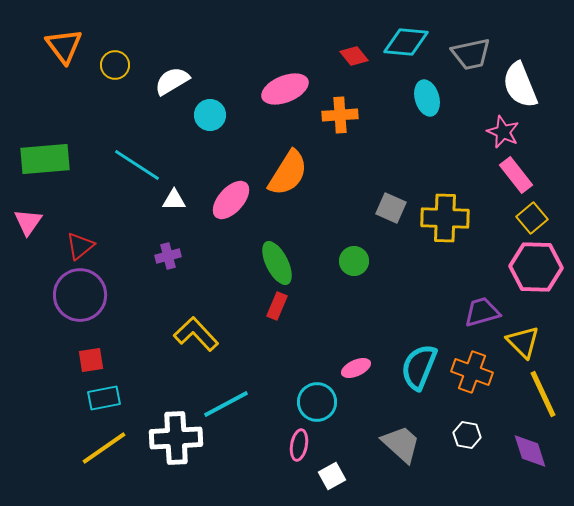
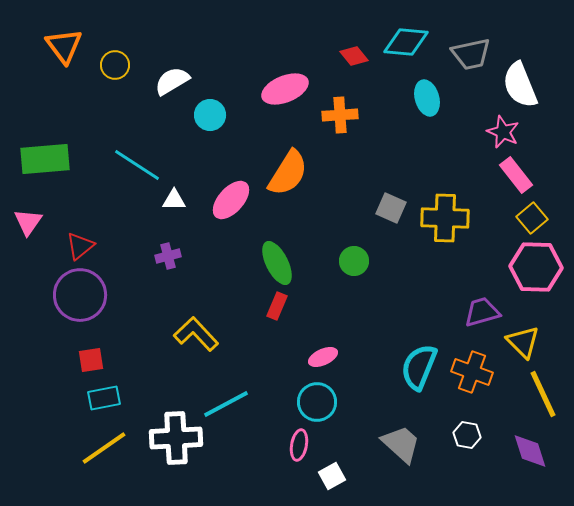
pink ellipse at (356, 368): moved 33 px left, 11 px up
